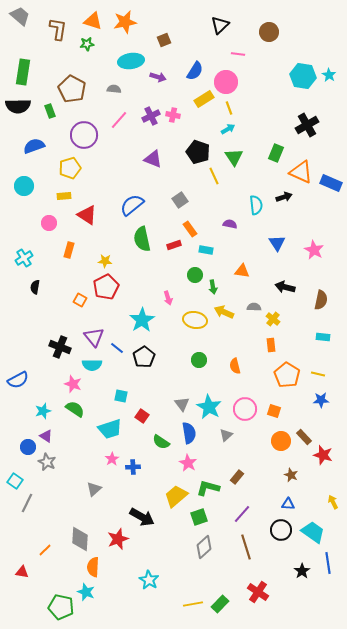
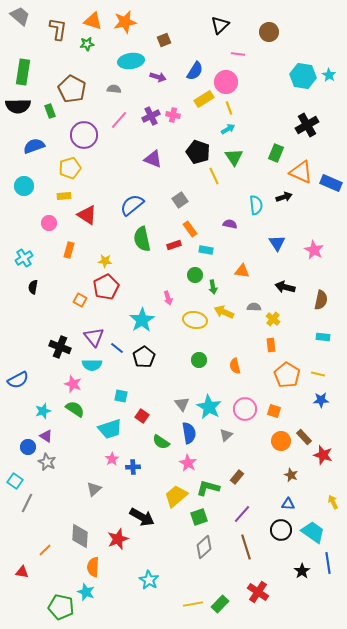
black semicircle at (35, 287): moved 2 px left
gray diamond at (80, 539): moved 3 px up
